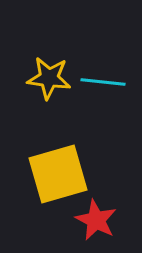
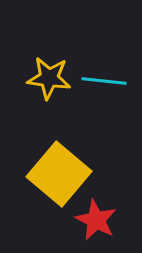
cyan line: moved 1 px right, 1 px up
yellow square: moved 1 px right; rotated 34 degrees counterclockwise
